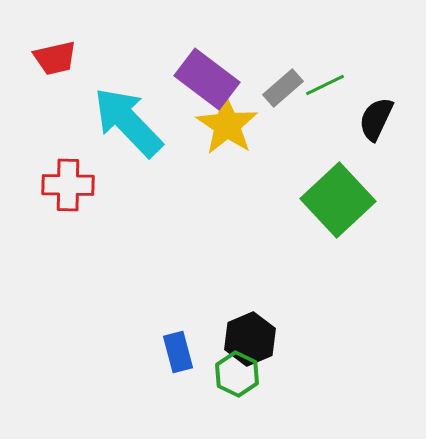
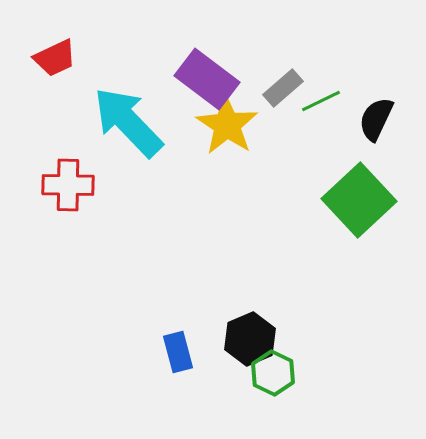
red trapezoid: rotated 12 degrees counterclockwise
green line: moved 4 px left, 16 px down
green square: moved 21 px right
green hexagon: moved 36 px right, 1 px up
